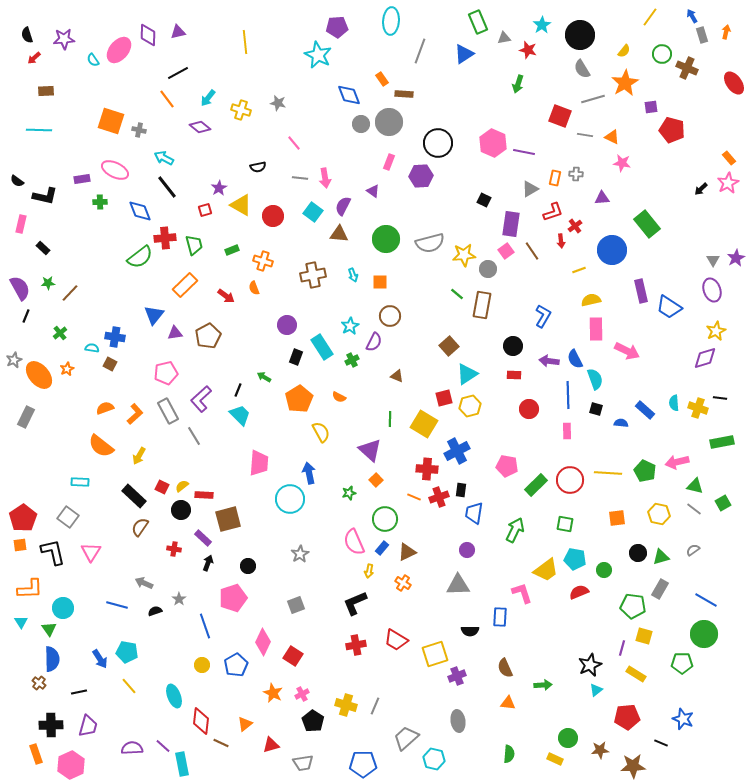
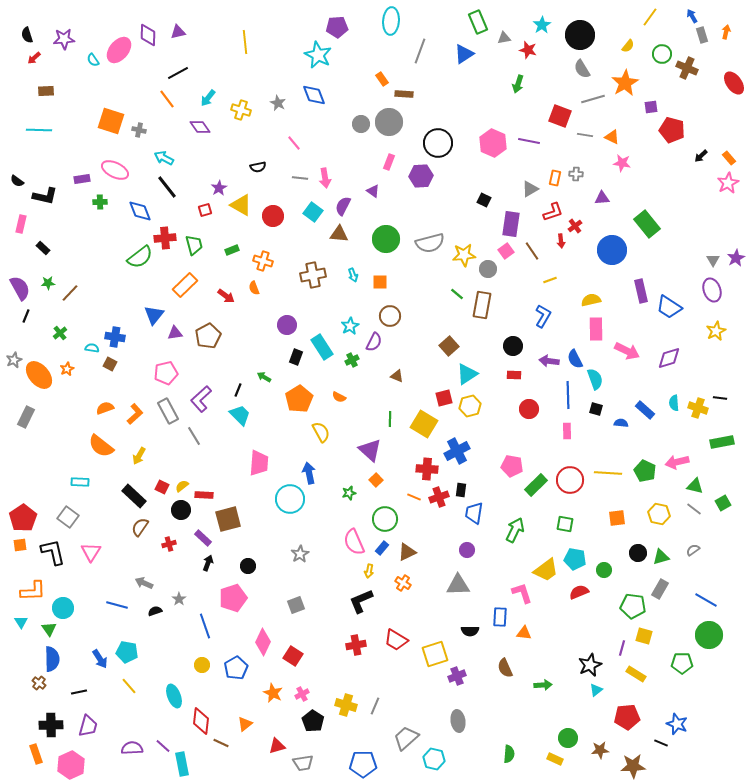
yellow semicircle at (624, 51): moved 4 px right, 5 px up
blue diamond at (349, 95): moved 35 px left
gray star at (278, 103): rotated 14 degrees clockwise
purple diamond at (200, 127): rotated 15 degrees clockwise
purple line at (524, 152): moved 5 px right, 11 px up
black arrow at (701, 189): moved 33 px up
yellow line at (579, 270): moved 29 px left, 10 px down
purple diamond at (705, 358): moved 36 px left
pink pentagon at (507, 466): moved 5 px right
red cross at (174, 549): moved 5 px left, 5 px up; rotated 24 degrees counterclockwise
orange L-shape at (30, 589): moved 3 px right, 2 px down
black L-shape at (355, 603): moved 6 px right, 2 px up
green circle at (704, 634): moved 5 px right, 1 px down
blue pentagon at (236, 665): moved 3 px down
orange triangle at (508, 703): moved 16 px right, 70 px up
blue star at (683, 719): moved 6 px left, 5 px down
red triangle at (271, 745): moved 6 px right, 1 px down
